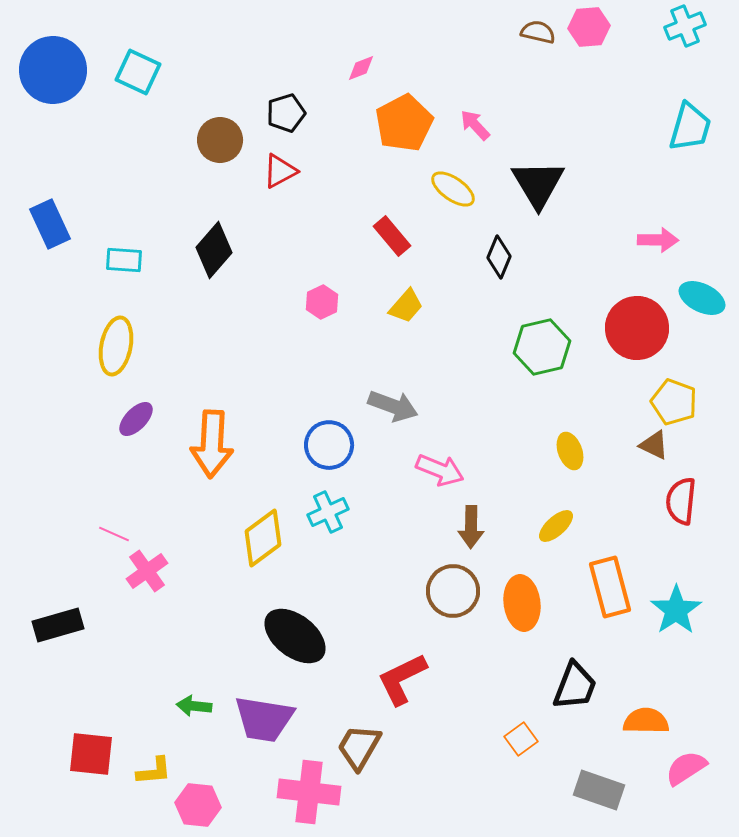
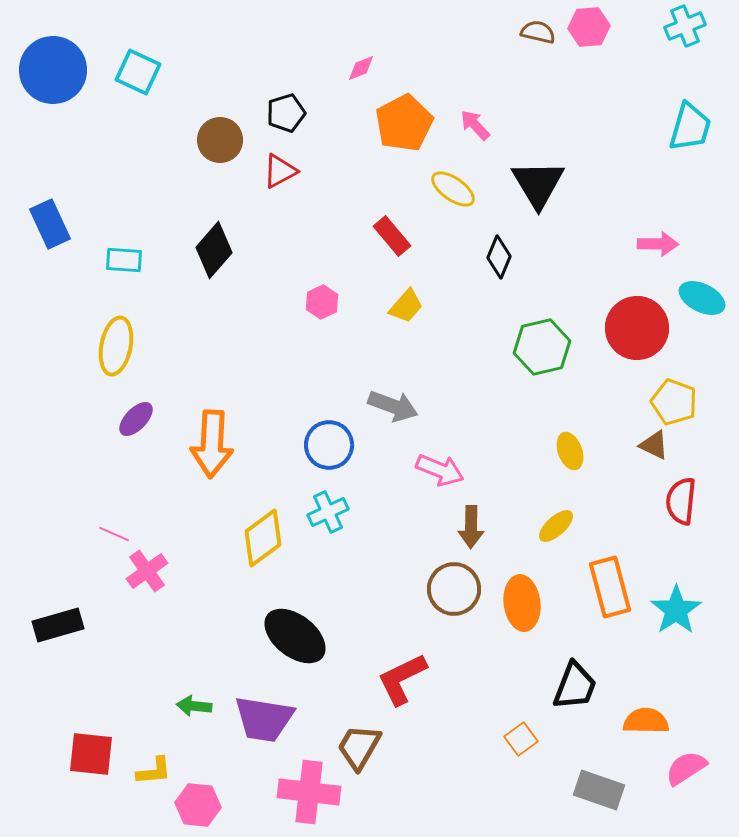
pink arrow at (658, 240): moved 4 px down
brown circle at (453, 591): moved 1 px right, 2 px up
